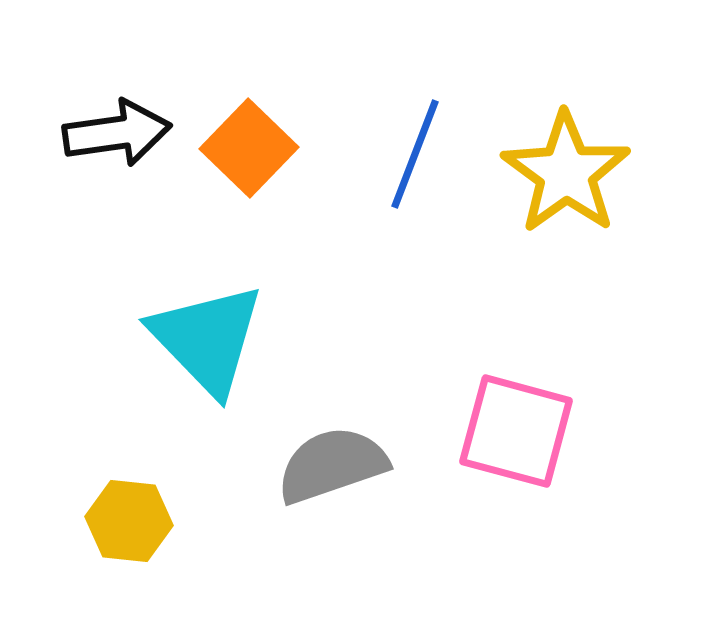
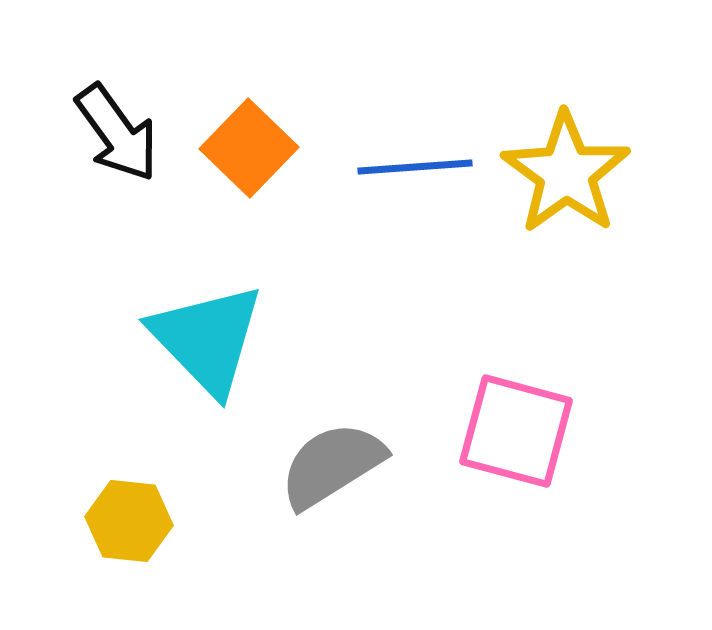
black arrow: rotated 62 degrees clockwise
blue line: moved 13 px down; rotated 65 degrees clockwise
gray semicircle: rotated 13 degrees counterclockwise
